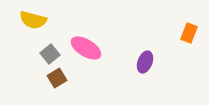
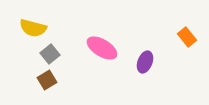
yellow semicircle: moved 8 px down
orange rectangle: moved 2 px left, 4 px down; rotated 60 degrees counterclockwise
pink ellipse: moved 16 px right
brown square: moved 10 px left, 2 px down
